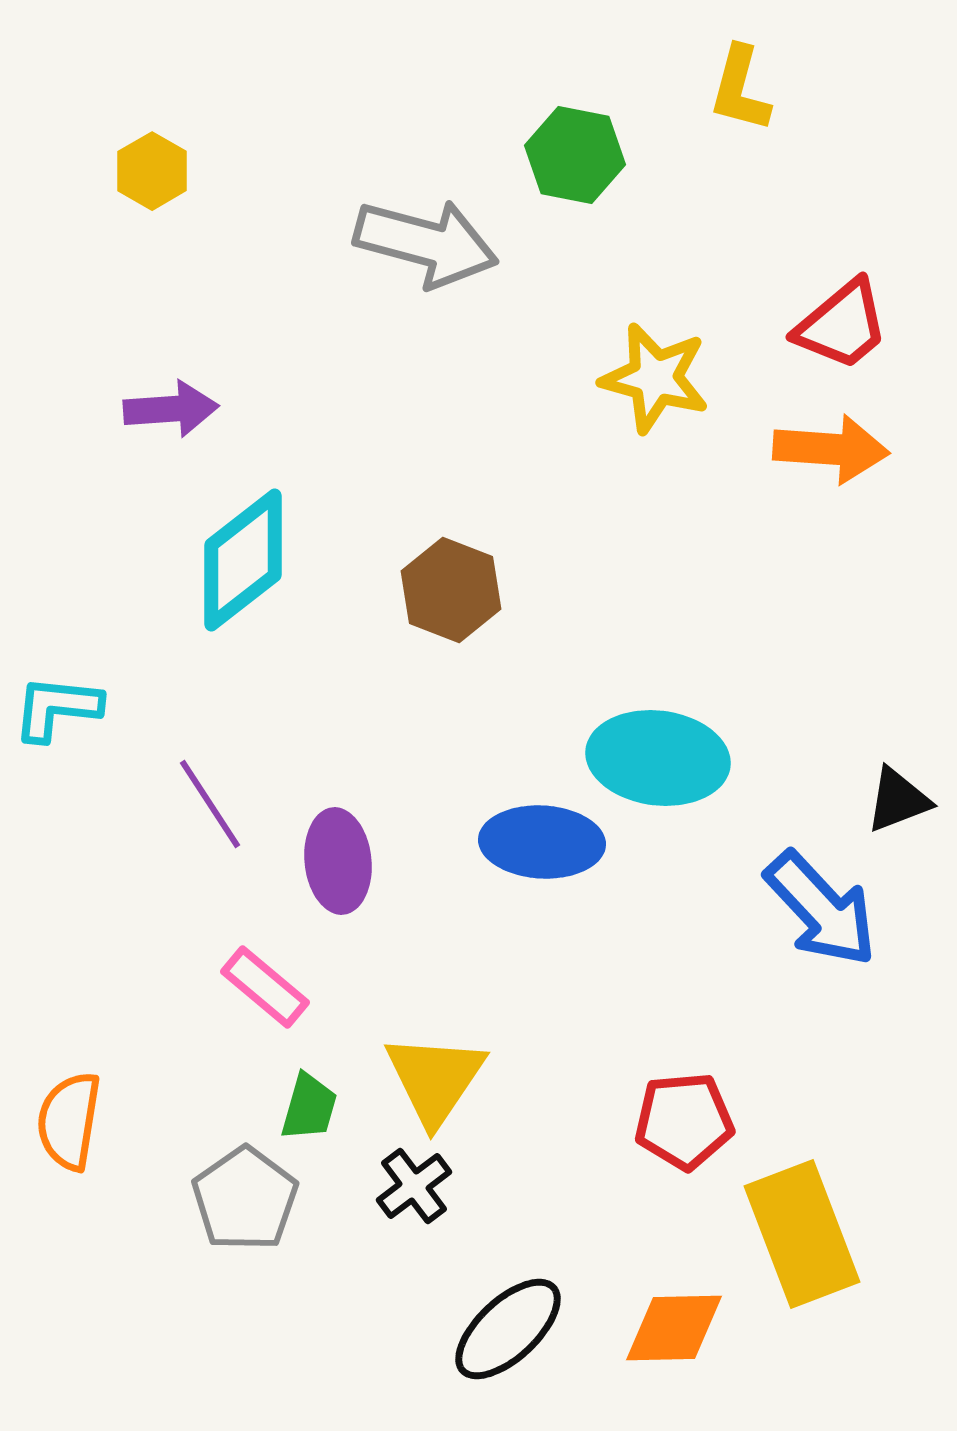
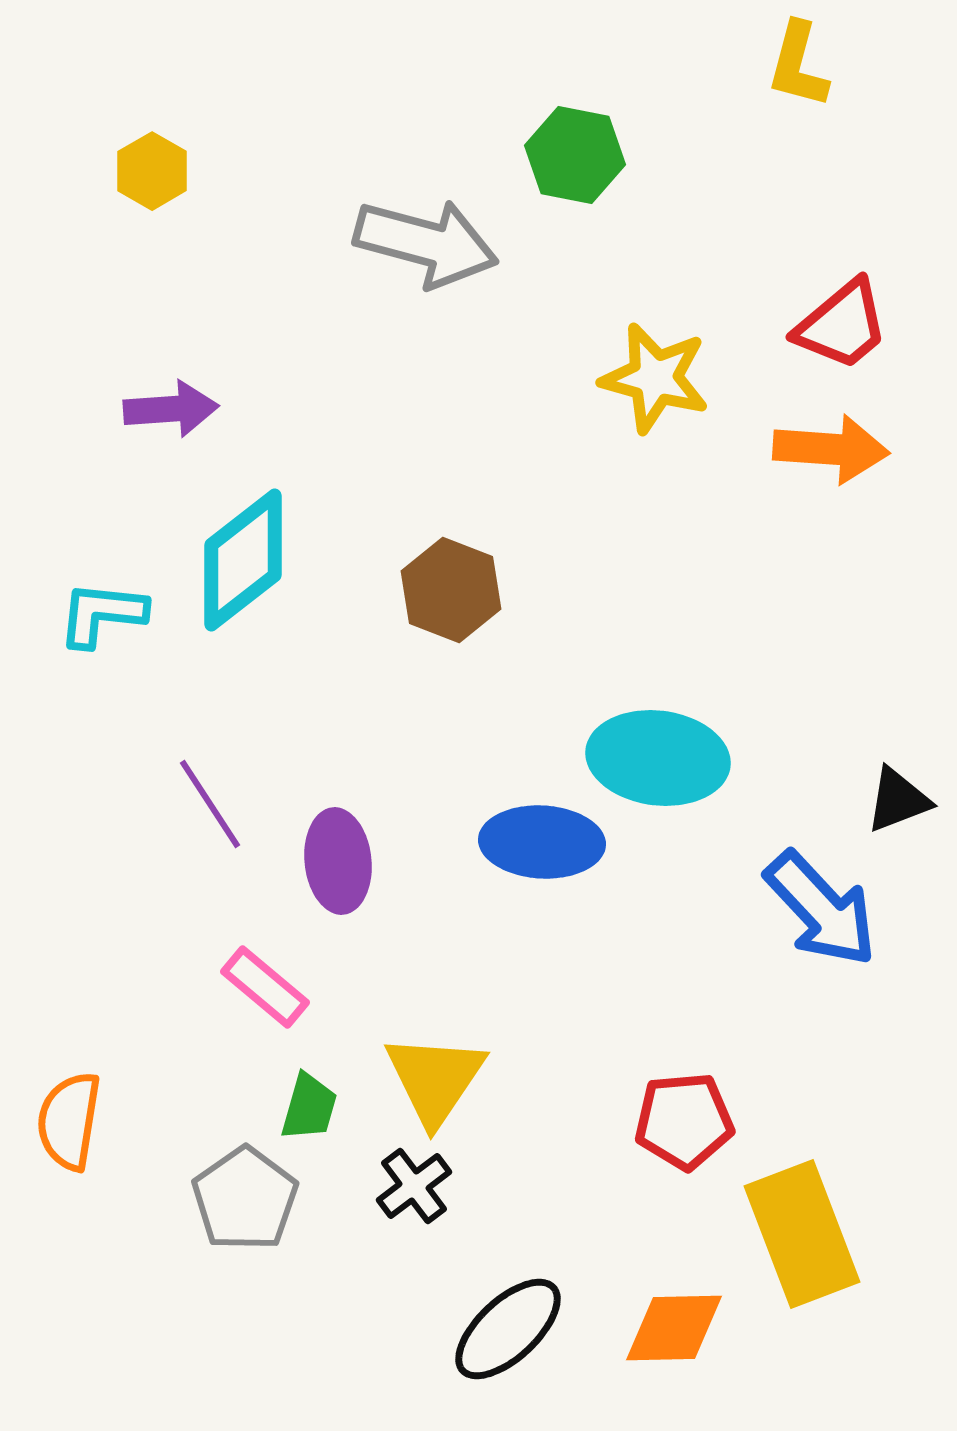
yellow L-shape: moved 58 px right, 24 px up
cyan L-shape: moved 45 px right, 94 px up
